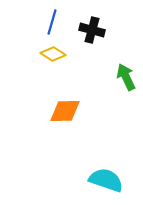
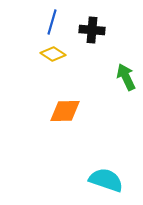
black cross: rotated 10 degrees counterclockwise
